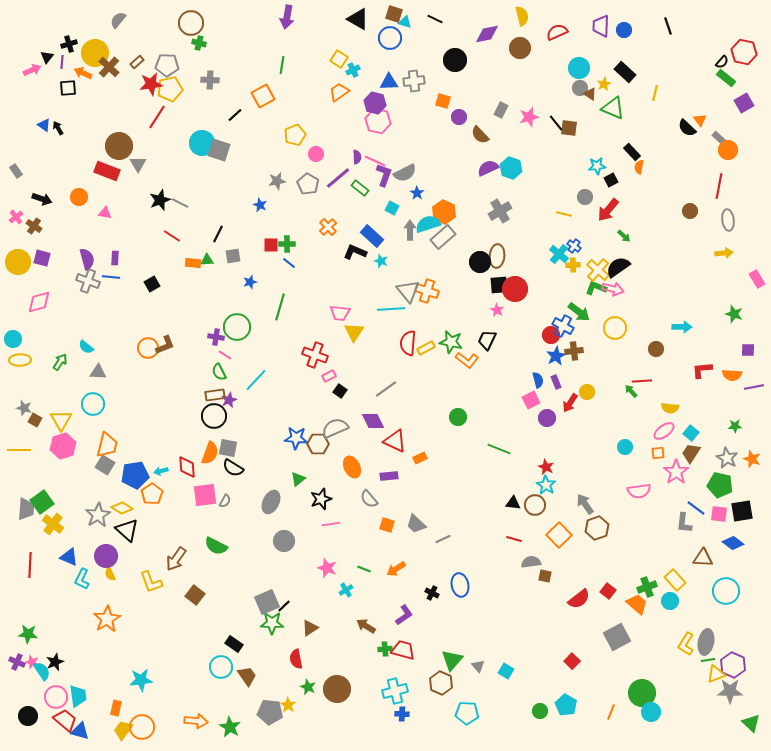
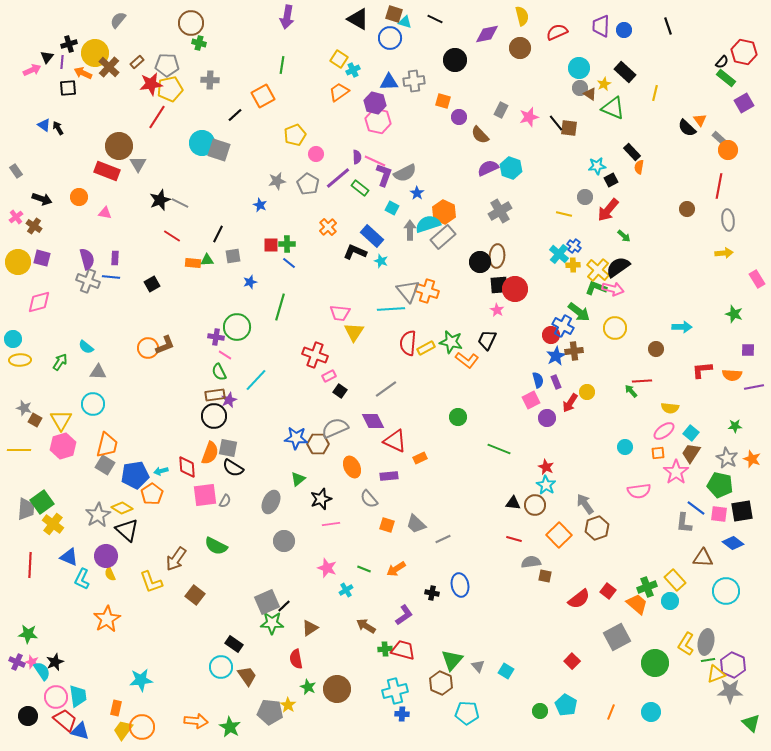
brown circle at (690, 211): moved 3 px left, 2 px up
black cross at (432, 593): rotated 16 degrees counterclockwise
green circle at (642, 693): moved 13 px right, 30 px up
